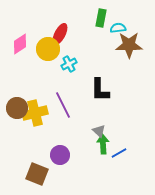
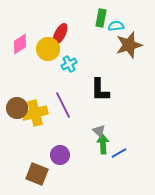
cyan semicircle: moved 2 px left, 2 px up
brown star: rotated 16 degrees counterclockwise
